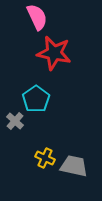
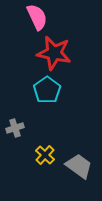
cyan pentagon: moved 11 px right, 9 px up
gray cross: moved 7 px down; rotated 30 degrees clockwise
yellow cross: moved 3 px up; rotated 18 degrees clockwise
gray trapezoid: moved 5 px right; rotated 24 degrees clockwise
